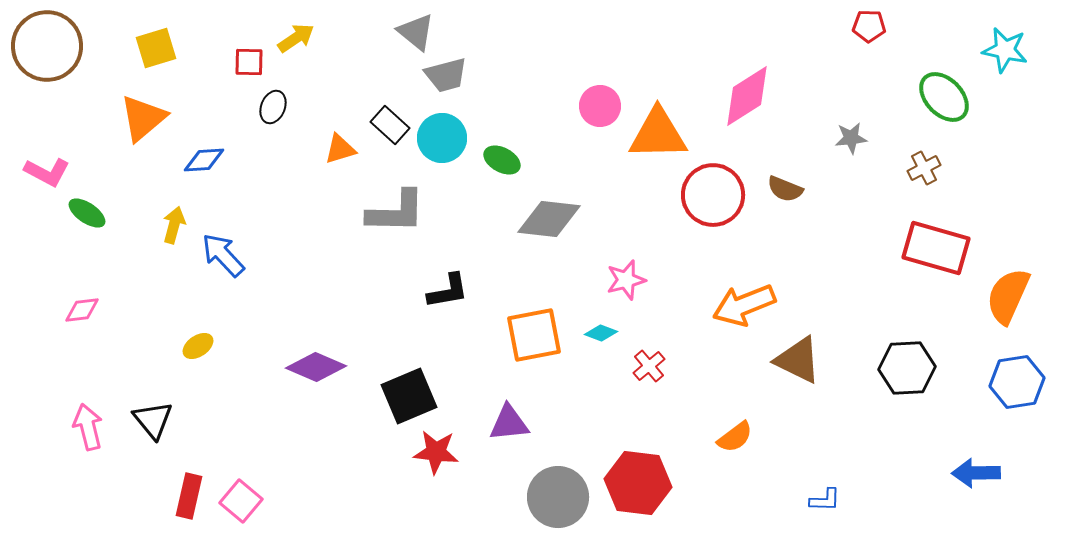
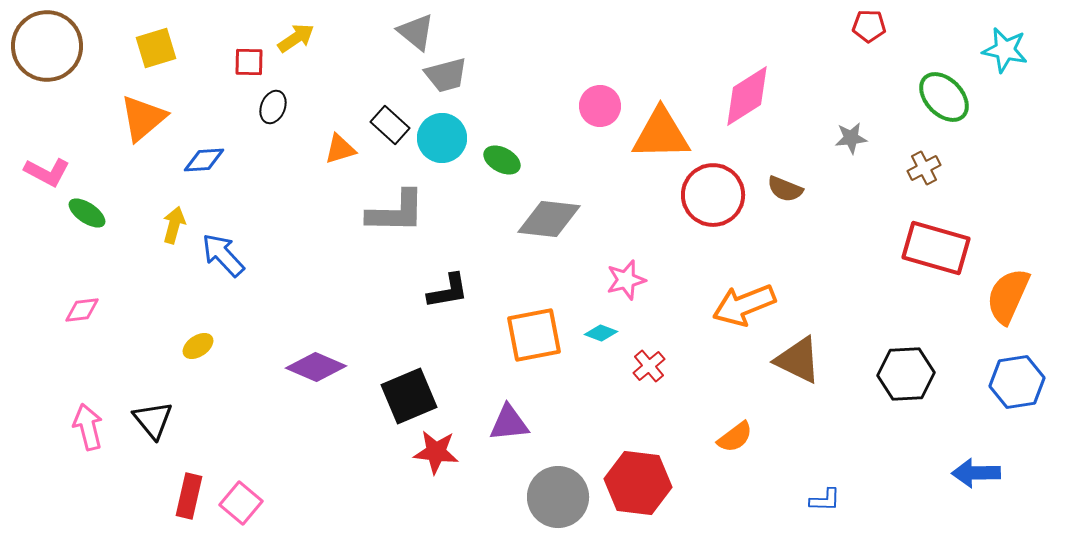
orange triangle at (658, 134): moved 3 px right
black hexagon at (907, 368): moved 1 px left, 6 px down
pink square at (241, 501): moved 2 px down
